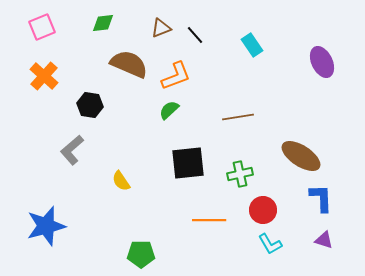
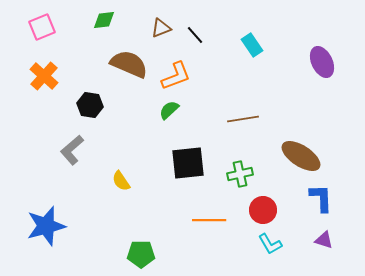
green diamond: moved 1 px right, 3 px up
brown line: moved 5 px right, 2 px down
